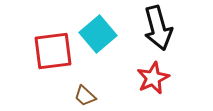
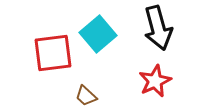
red square: moved 2 px down
red star: moved 2 px right, 3 px down
brown trapezoid: moved 1 px right
